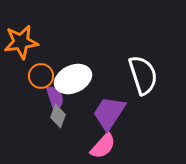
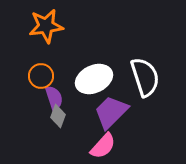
orange star: moved 25 px right, 16 px up
white semicircle: moved 2 px right, 2 px down
white ellipse: moved 21 px right
purple semicircle: moved 1 px left
purple trapezoid: moved 2 px right, 1 px up; rotated 12 degrees clockwise
